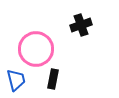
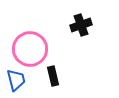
pink circle: moved 6 px left
black rectangle: moved 3 px up; rotated 24 degrees counterclockwise
